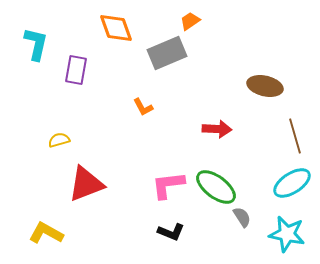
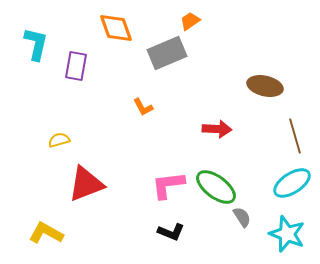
purple rectangle: moved 4 px up
cyan star: rotated 9 degrees clockwise
